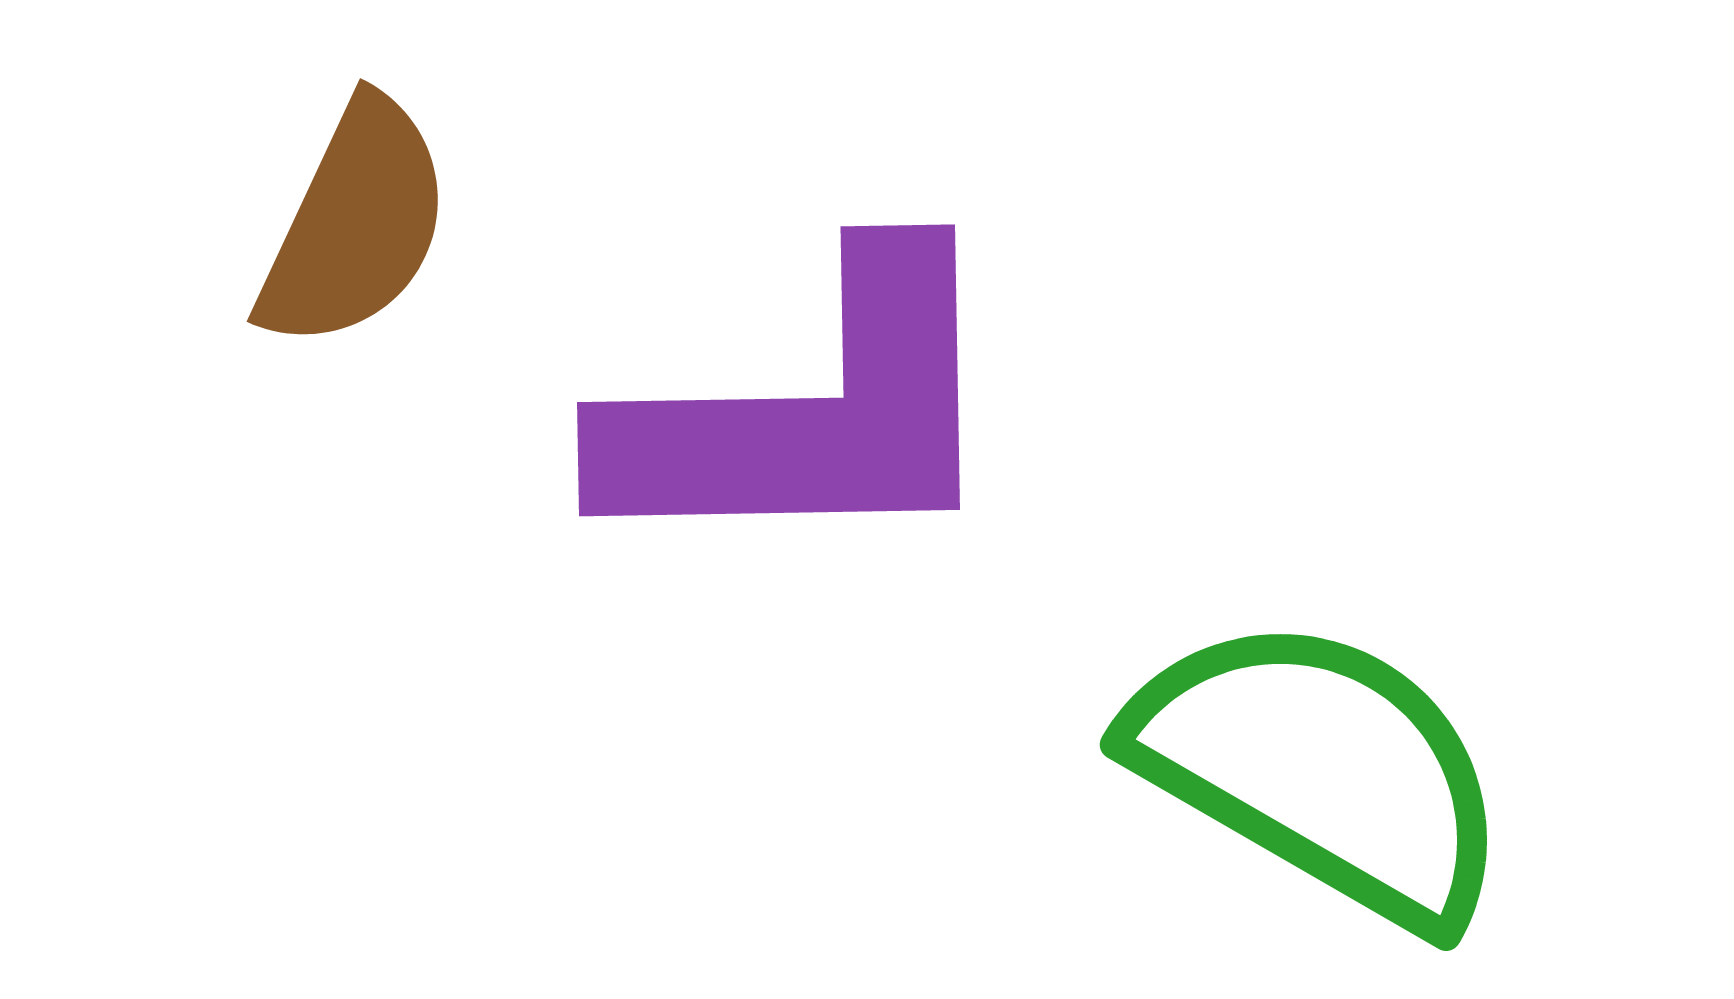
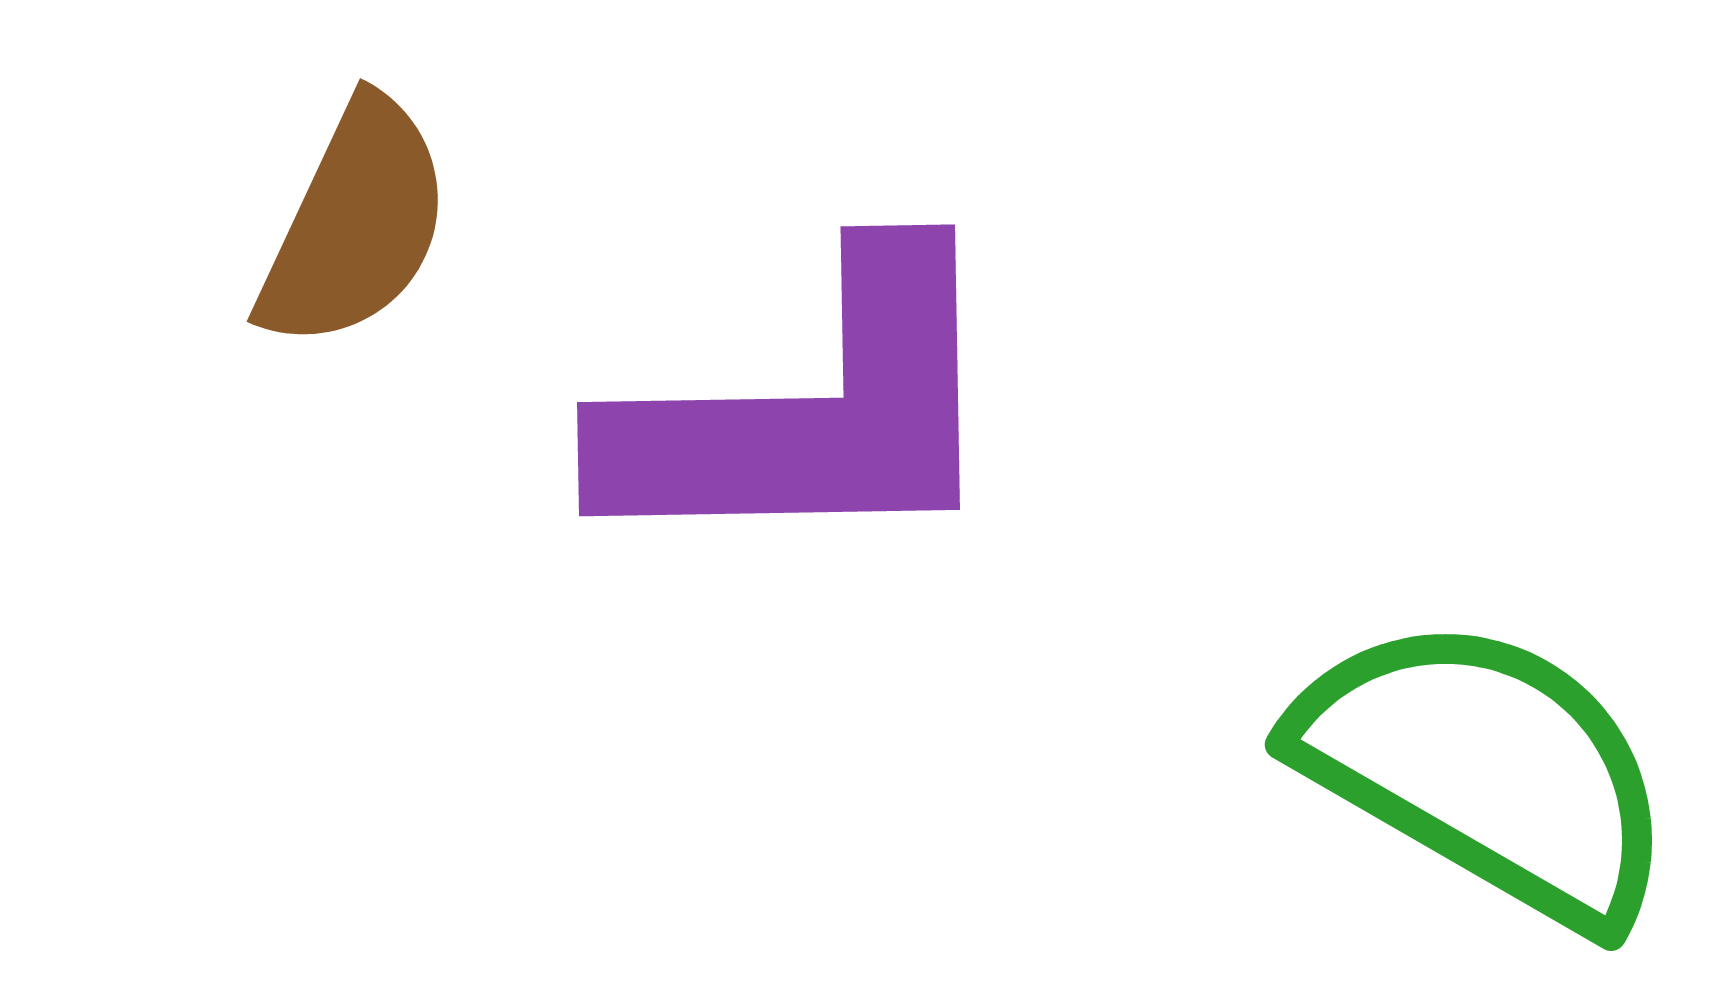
green semicircle: moved 165 px right
